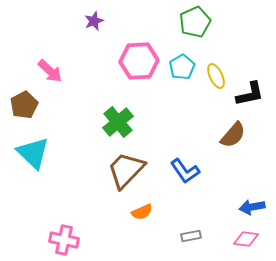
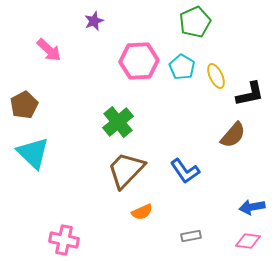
cyan pentagon: rotated 10 degrees counterclockwise
pink arrow: moved 1 px left, 21 px up
pink diamond: moved 2 px right, 2 px down
